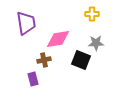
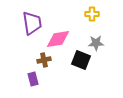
purple trapezoid: moved 6 px right
